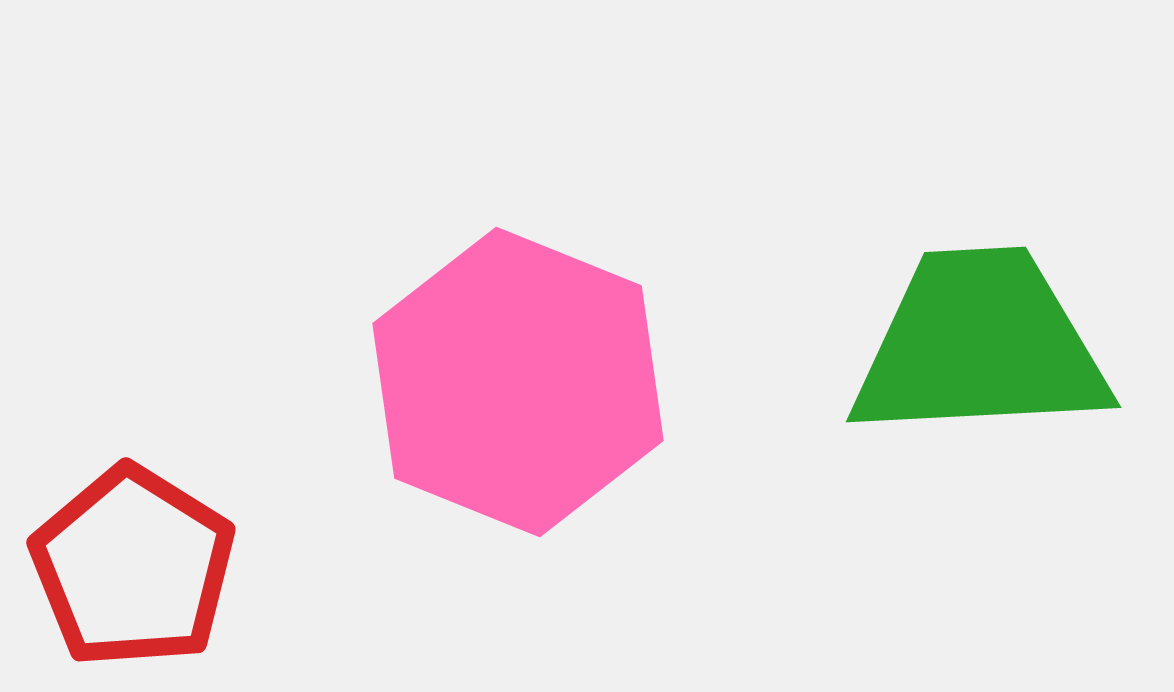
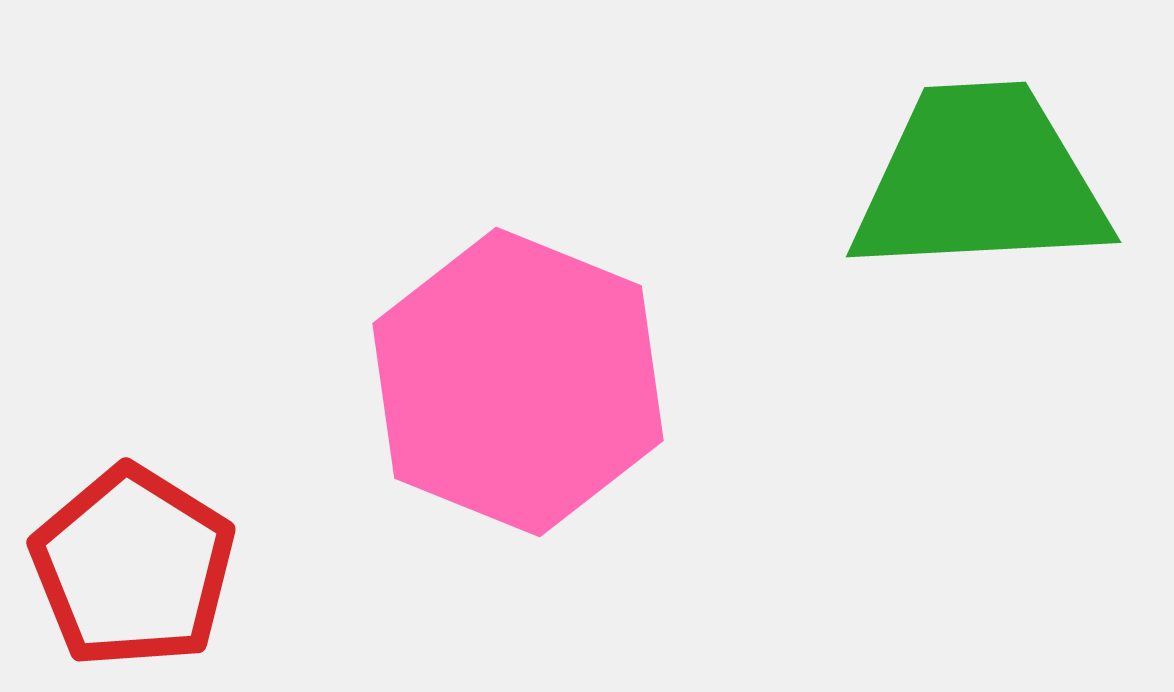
green trapezoid: moved 165 px up
